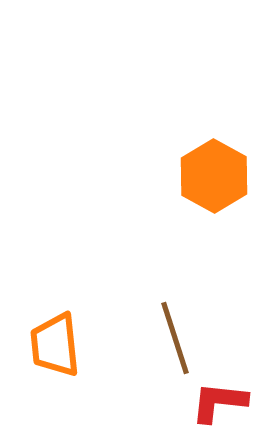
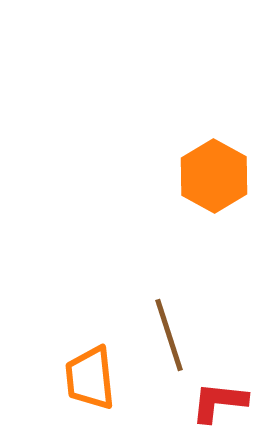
brown line: moved 6 px left, 3 px up
orange trapezoid: moved 35 px right, 33 px down
